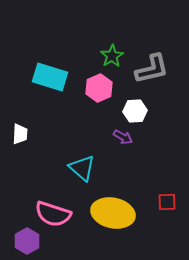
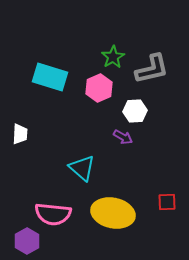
green star: moved 1 px right, 1 px down
pink semicircle: rotated 12 degrees counterclockwise
